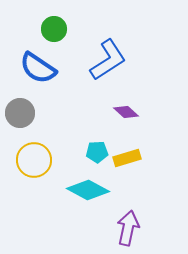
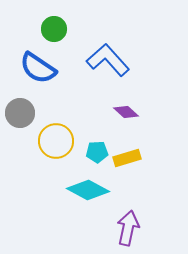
blue L-shape: rotated 99 degrees counterclockwise
yellow circle: moved 22 px right, 19 px up
